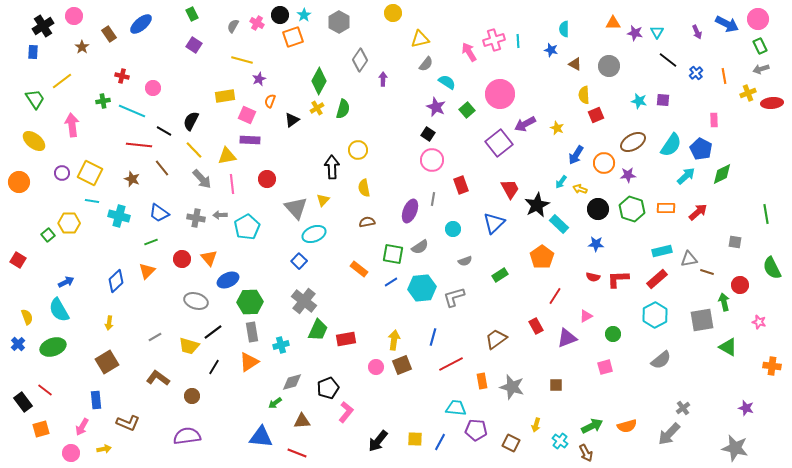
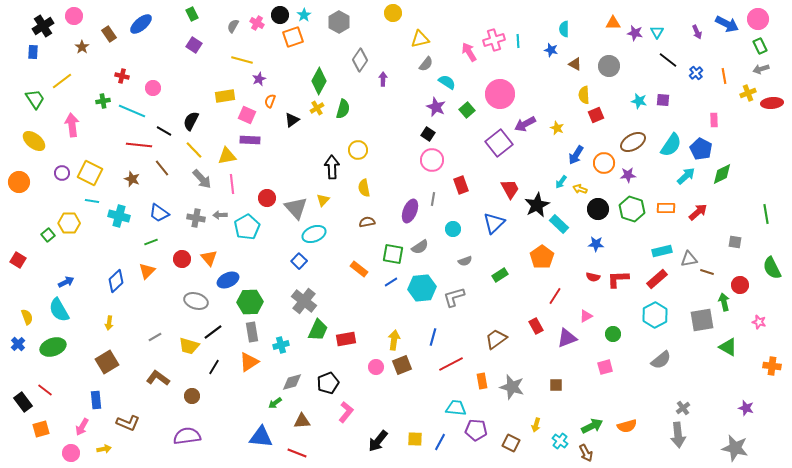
red circle at (267, 179): moved 19 px down
black pentagon at (328, 388): moved 5 px up
gray arrow at (669, 434): moved 9 px right, 1 px down; rotated 50 degrees counterclockwise
